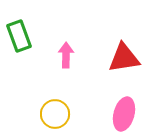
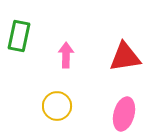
green rectangle: rotated 32 degrees clockwise
red triangle: moved 1 px right, 1 px up
yellow circle: moved 2 px right, 8 px up
